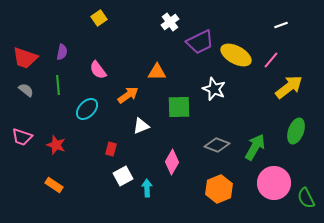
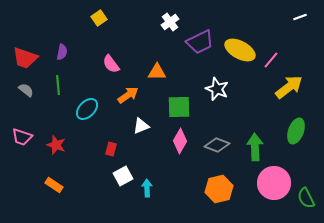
white line: moved 19 px right, 8 px up
yellow ellipse: moved 4 px right, 5 px up
pink semicircle: moved 13 px right, 6 px up
white star: moved 3 px right
green arrow: rotated 32 degrees counterclockwise
pink diamond: moved 8 px right, 21 px up
orange hexagon: rotated 8 degrees clockwise
